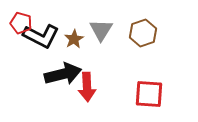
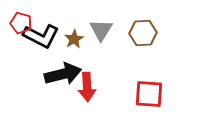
brown hexagon: rotated 16 degrees clockwise
